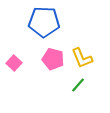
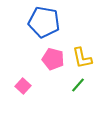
blue pentagon: rotated 8 degrees clockwise
yellow L-shape: rotated 10 degrees clockwise
pink square: moved 9 px right, 23 px down
